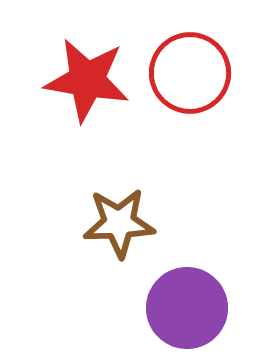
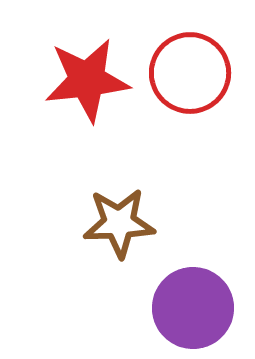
red star: rotated 16 degrees counterclockwise
purple circle: moved 6 px right
